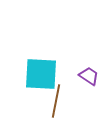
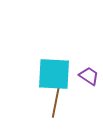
cyan square: moved 13 px right
